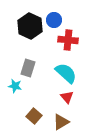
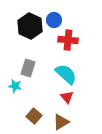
cyan semicircle: moved 1 px down
